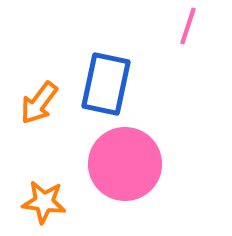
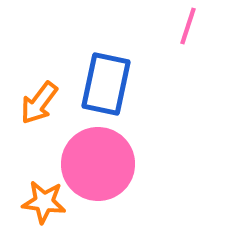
pink circle: moved 27 px left
